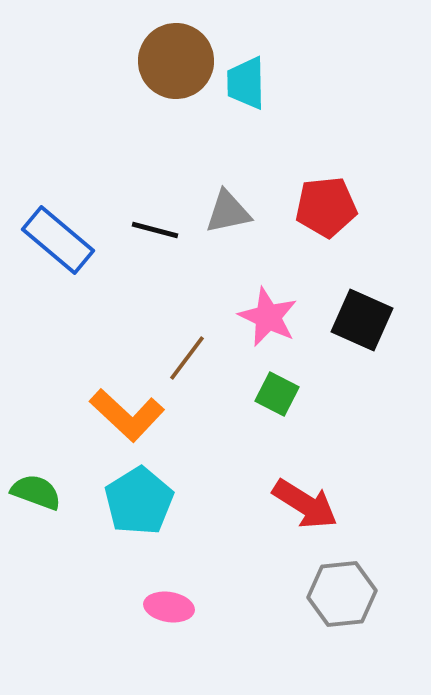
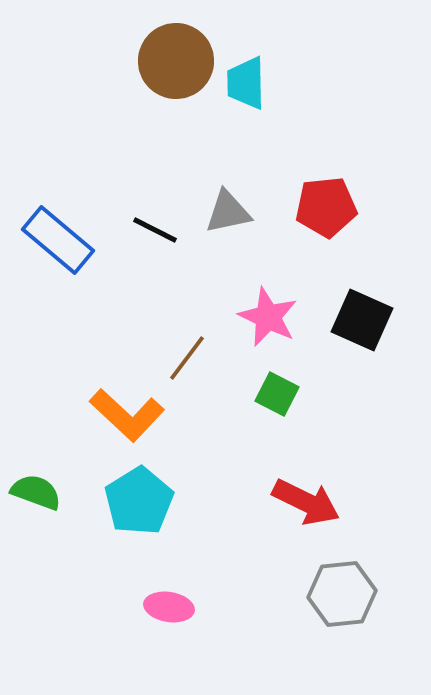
black line: rotated 12 degrees clockwise
red arrow: moved 1 px right, 2 px up; rotated 6 degrees counterclockwise
